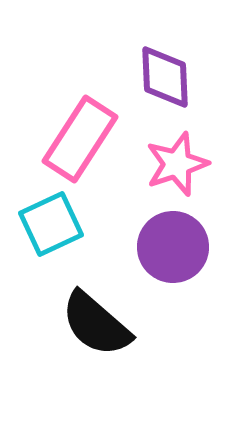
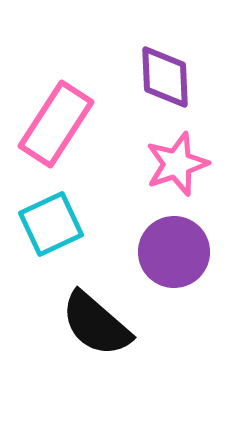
pink rectangle: moved 24 px left, 15 px up
purple circle: moved 1 px right, 5 px down
